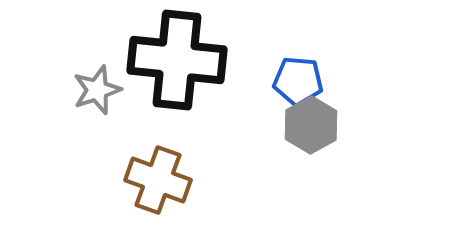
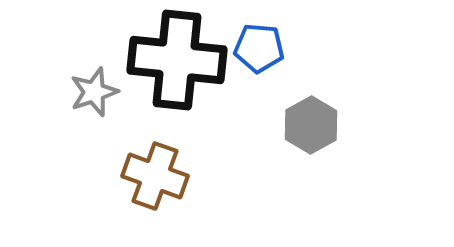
blue pentagon: moved 39 px left, 33 px up
gray star: moved 3 px left, 2 px down
brown cross: moved 3 px left, 4 px up
